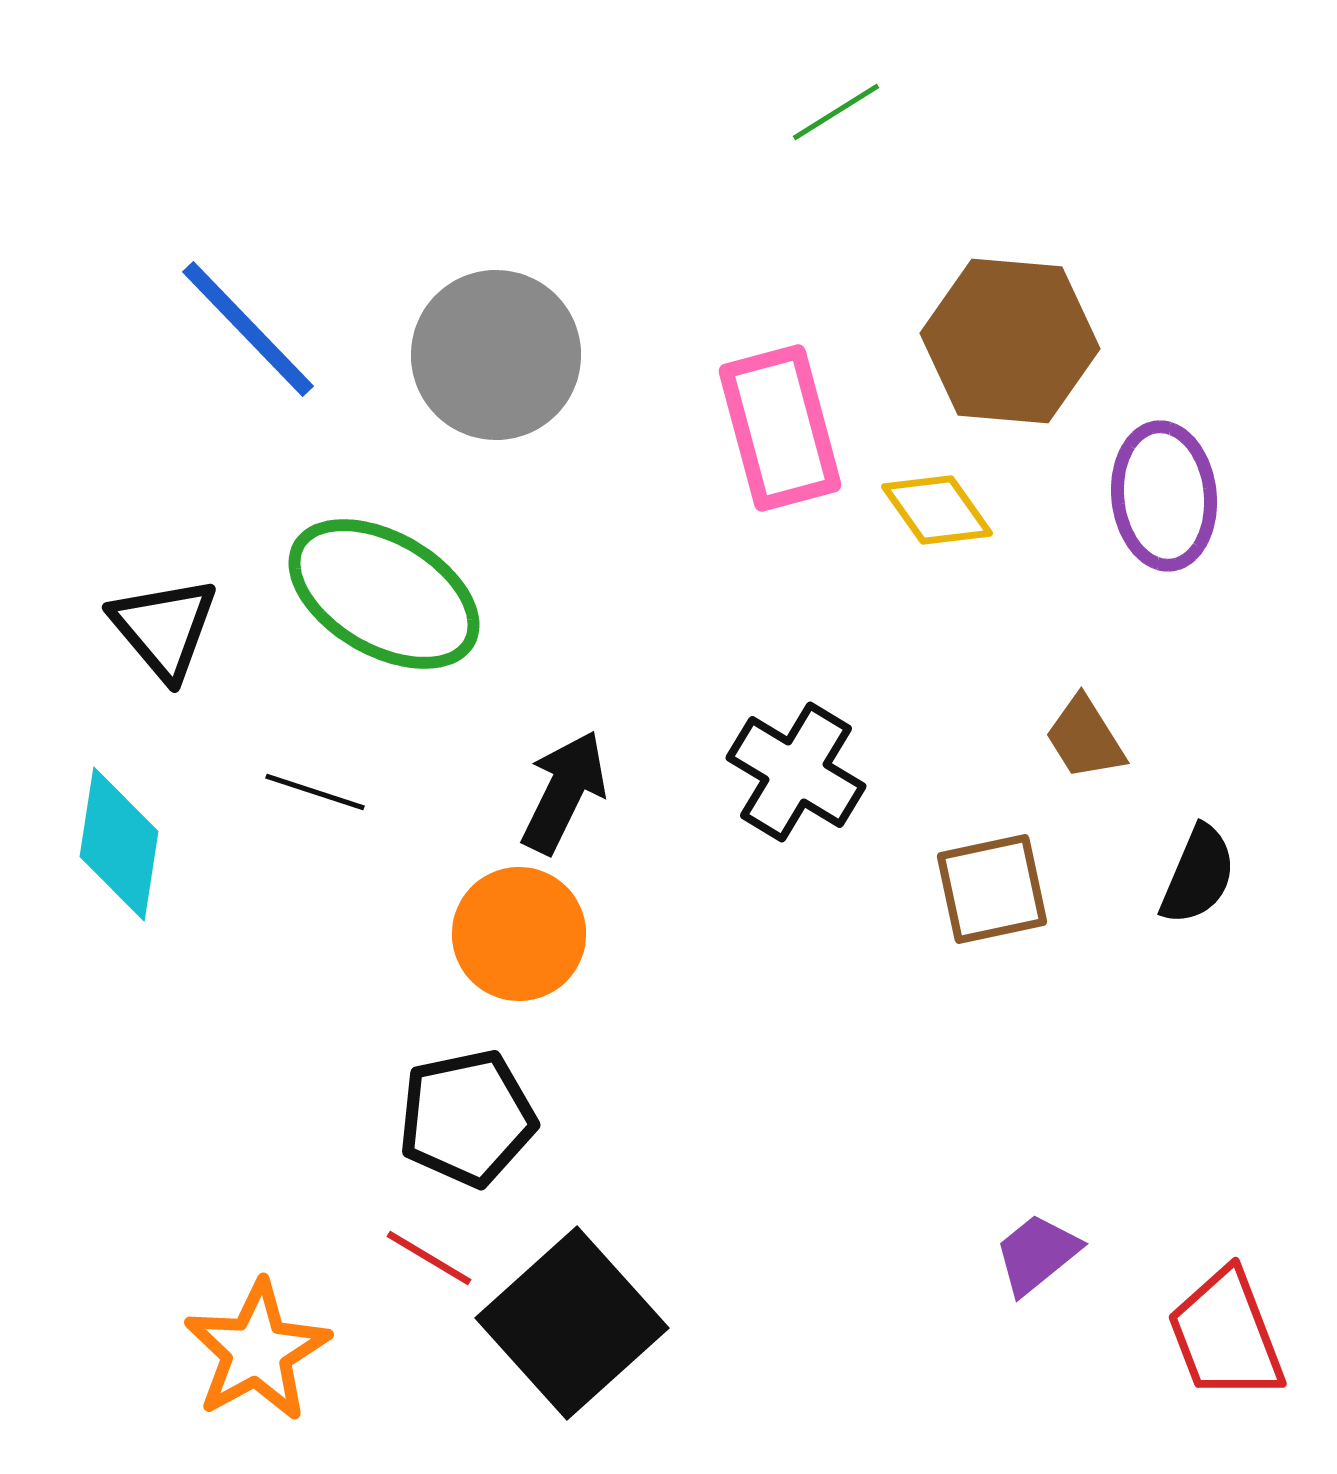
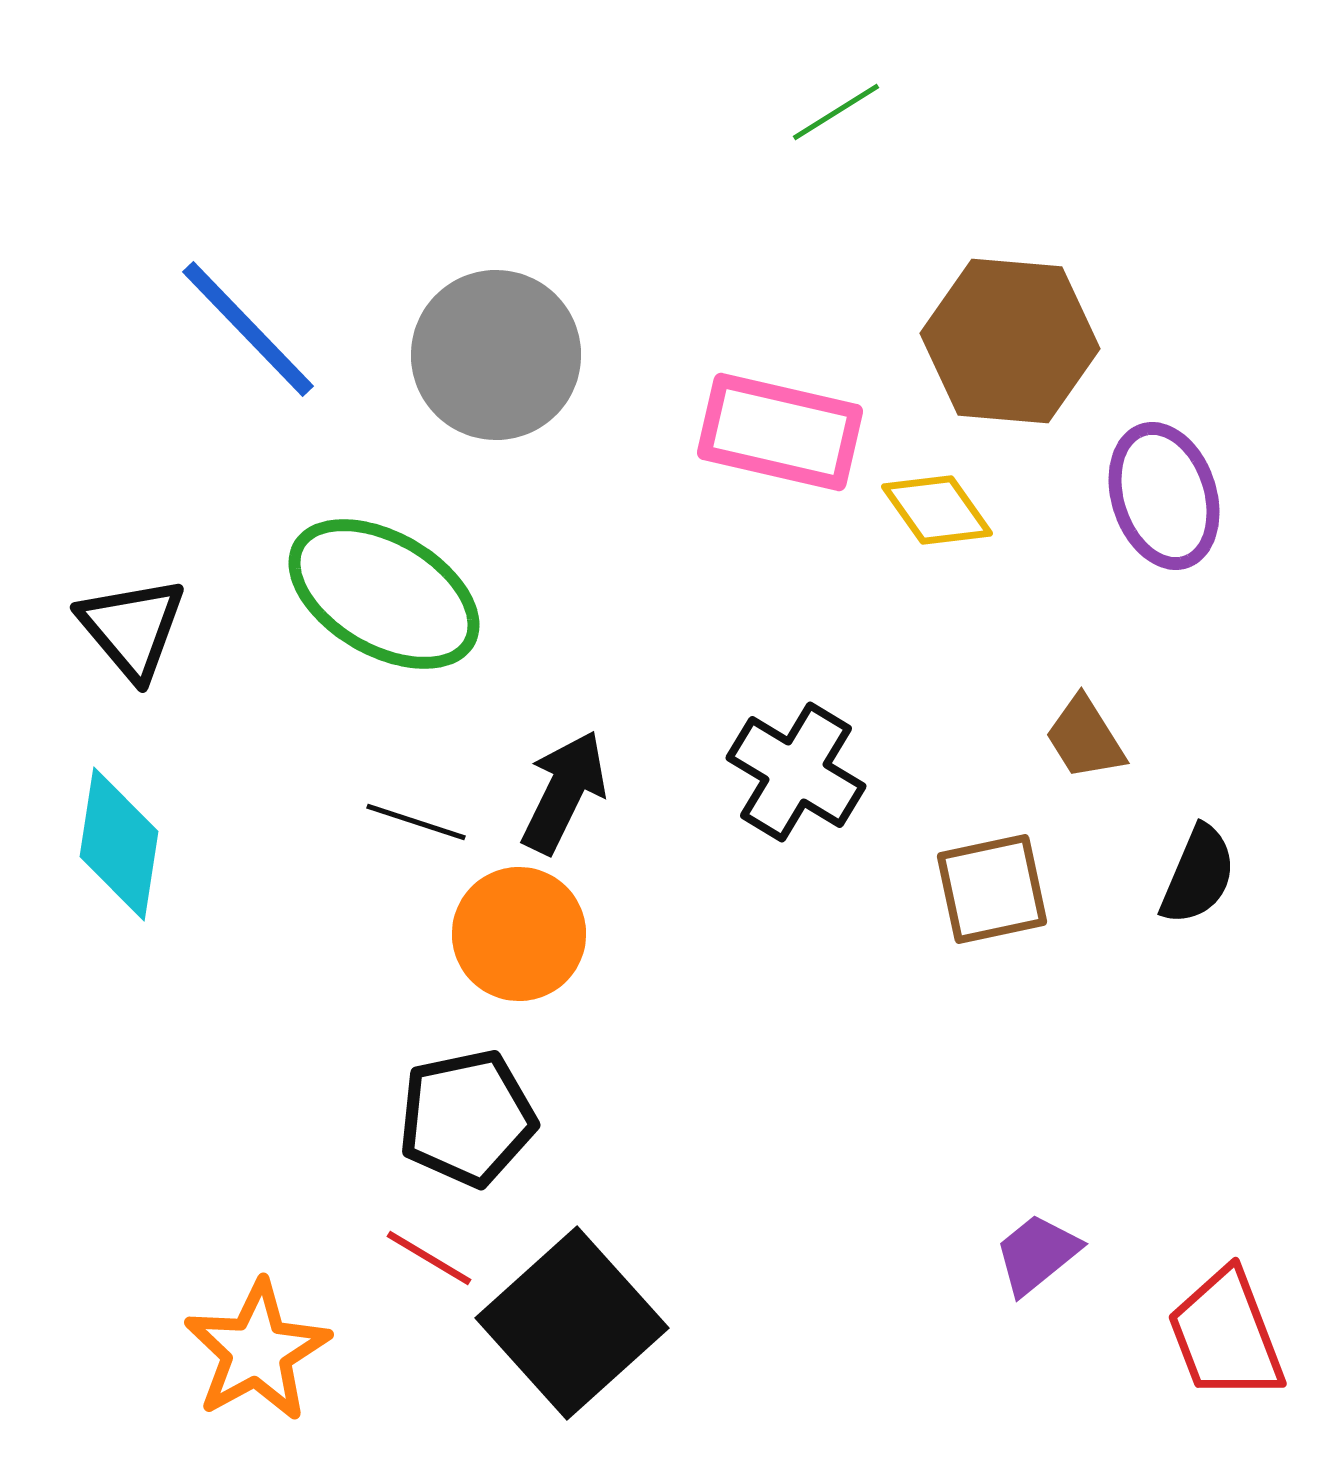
pink rectangle: moved 4 px down; rotated 62 degrees counterclockwise
purple ellipse: rotated 12 degrees counterclockwise
black triangle: moved 32 px left
black line: moved 101 px right, 30 px down
